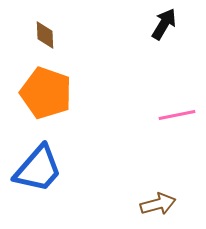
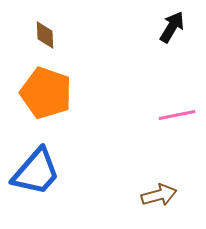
black arrow: moved 8 px right, 3 px down
blue trapezoid: moved 2 px left, 3 px down
brown arrow: moved 1 px right, 9 px up
